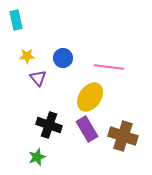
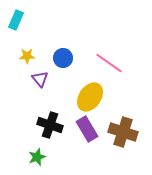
cyan rectangle: rotated 36 degrees clockwise
pink line: moved 4 px up; rotated 28 degrees clockwise
purple triangle: moved 2 px right, 1 px down
black cross: moved 1 px right
brown cross: moved 4 px up
